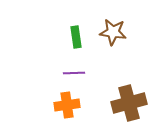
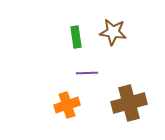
purple line: moved 13 px right
orange cross: rotated 10 degrees counterclockwise
